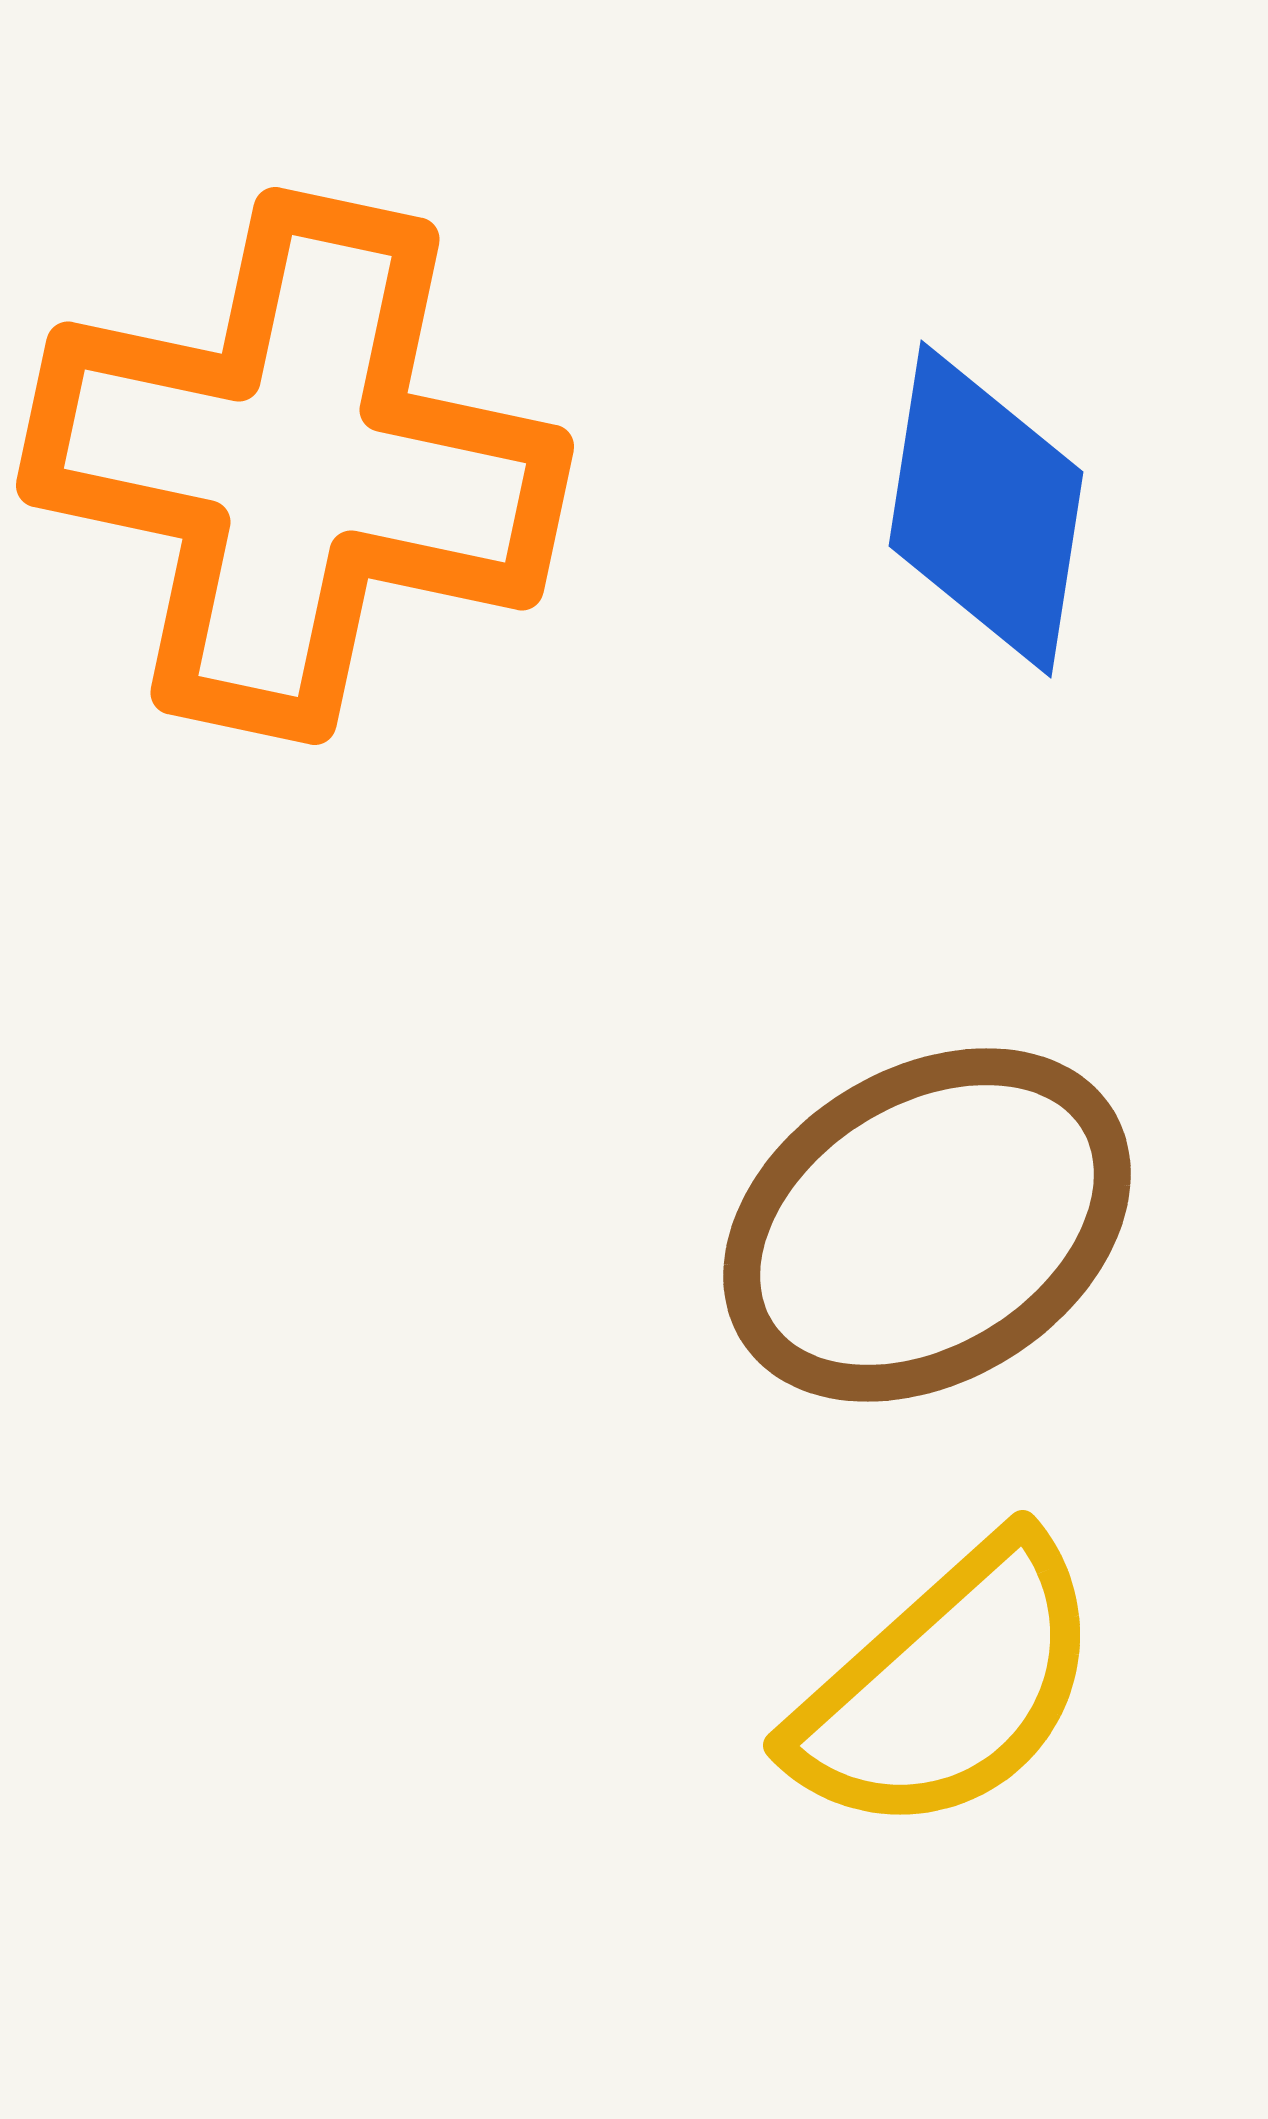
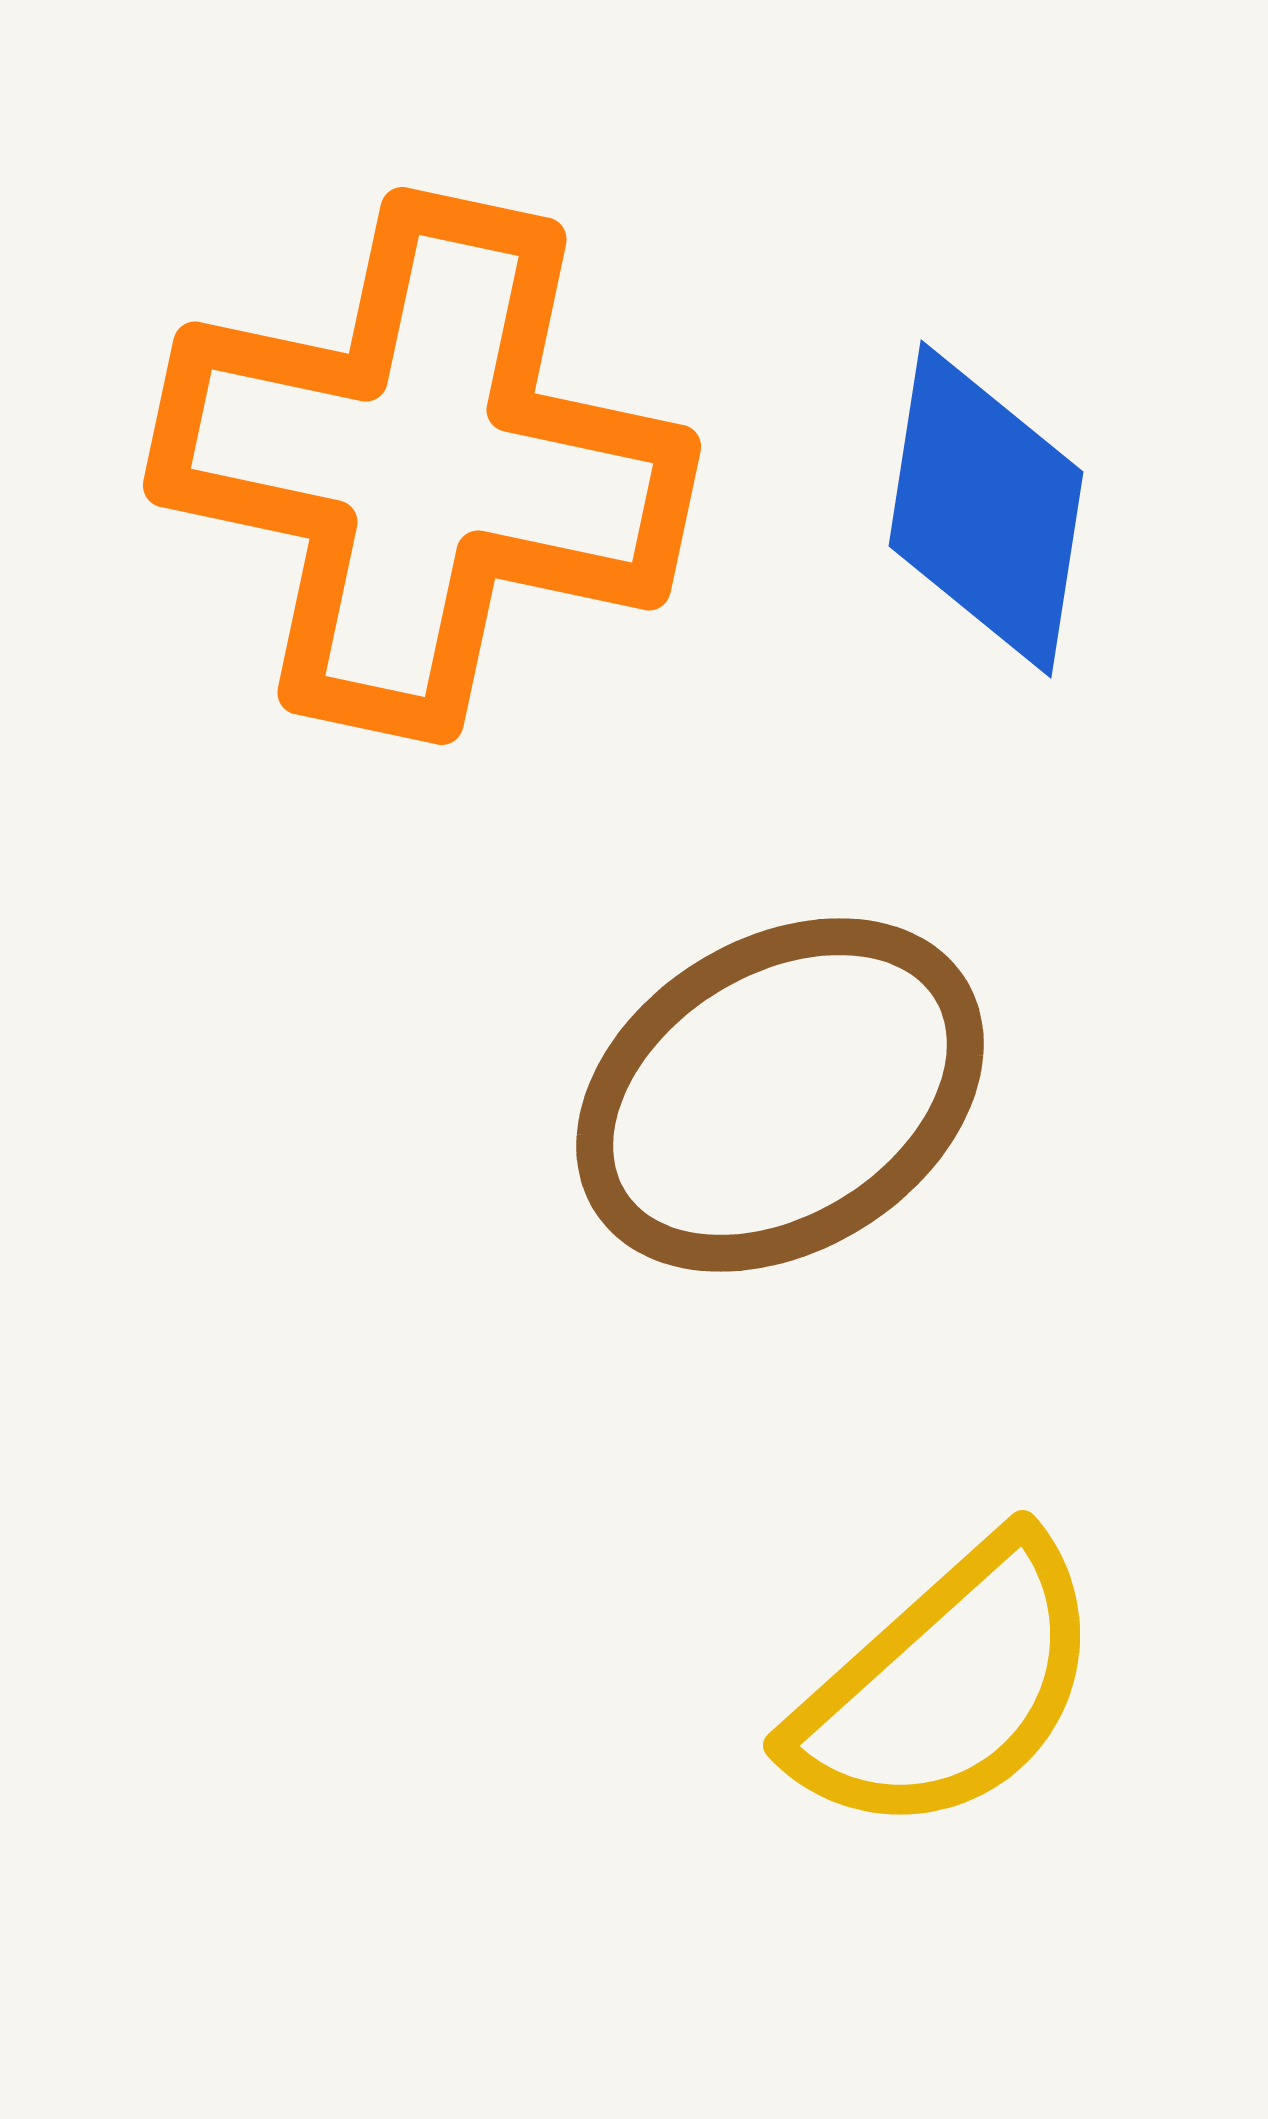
orange cross: moved 127 px right
brown ellipse: moved 147 px left, 130 px up
